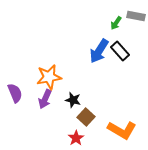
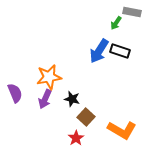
gray rectangle: moved 4 px left, 4 px up
black rectangle: rotated 30 degrees counterclockwise
black star: moved 1 px left, 1 px up
